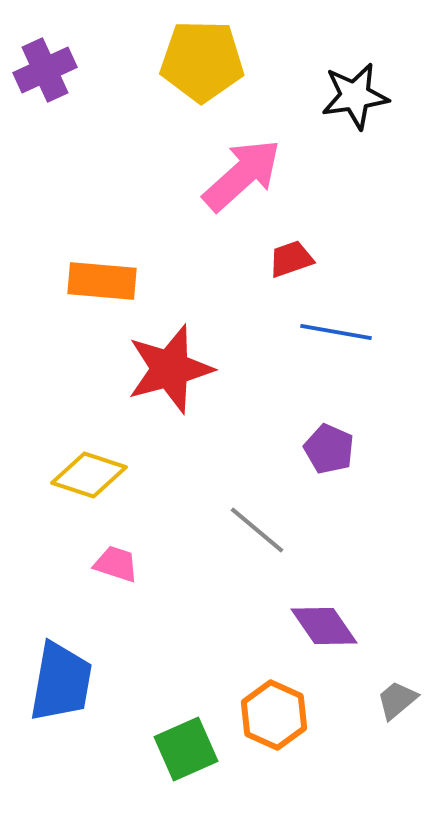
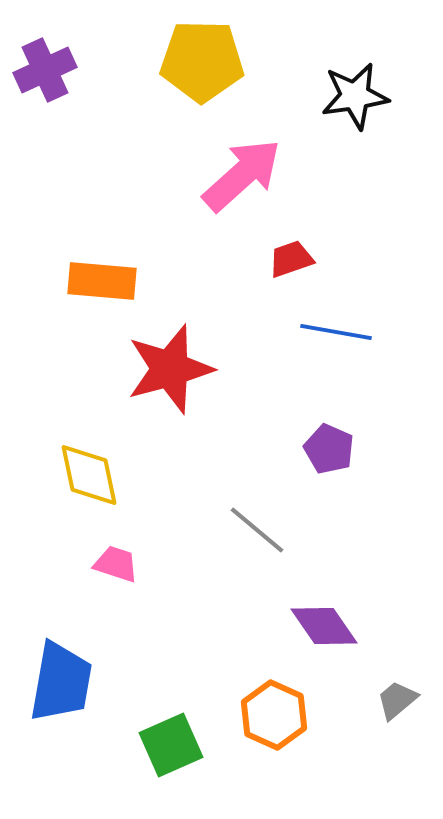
yellow diamond: rotated 60 degrees clockwise
green square: moved 15 px left, 4 px up
